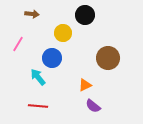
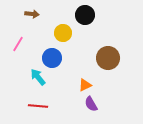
purple semicircle: moved 2 px left, 2 px up; rotated 21 degrees clockwise
